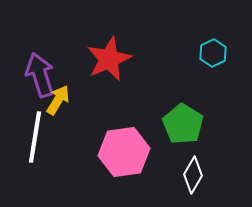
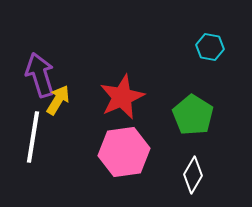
cyan hexagon: moved 3 px left, 6 px up; rotated 24 degrees counterclockwise
red star: moved 13 px right, 38 px down
green pentagon: moved 10 px right, 9 px up
white line: moved 2 px left
